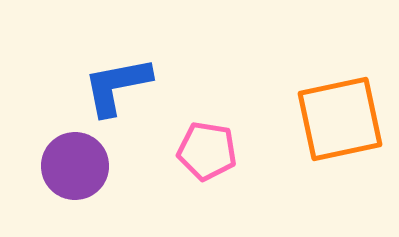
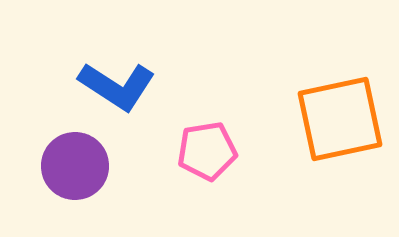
blue L-shape: rotated 136 degrees counterclockwise
pink pentagon: rotated 18 degrees counterclockwise
